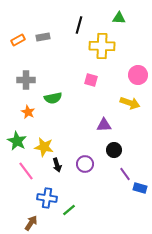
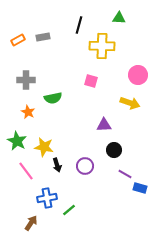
pink square: moved 1 px down
purple circle: moved 2 px down
purple line: rotated 24 degrees counterclockwise
blue cross: rotated 18 degrees counterclockwise
